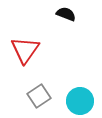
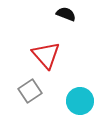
red triangle: moved 21 px right, 5 px down; rotated 16 degrees counterclockwise
gray square: moved 9 px left, 5 px up
